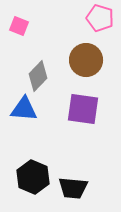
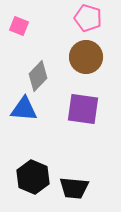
pink pentagon: moved 12 px left
brown circle: moved 3 px up
black trapezoid: moved 1 px right
